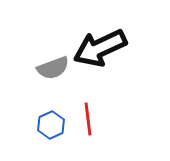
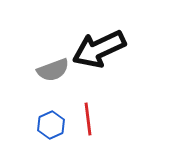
black arrow: moved 1 px left, 1 px down
gray semicircle: moved 2 px down
